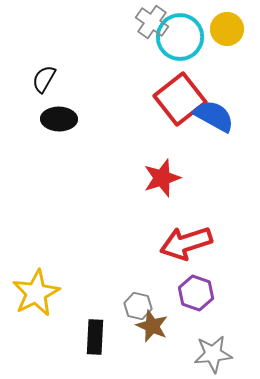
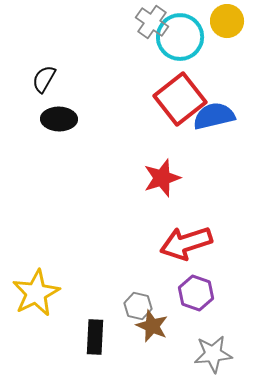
yellow circle: moved 8 px up
blue semicircle: rotated 42 degrees counterclockwise
